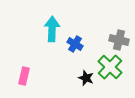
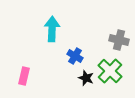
blue cross: moved 12 px down
green cross: moved 4 px down
